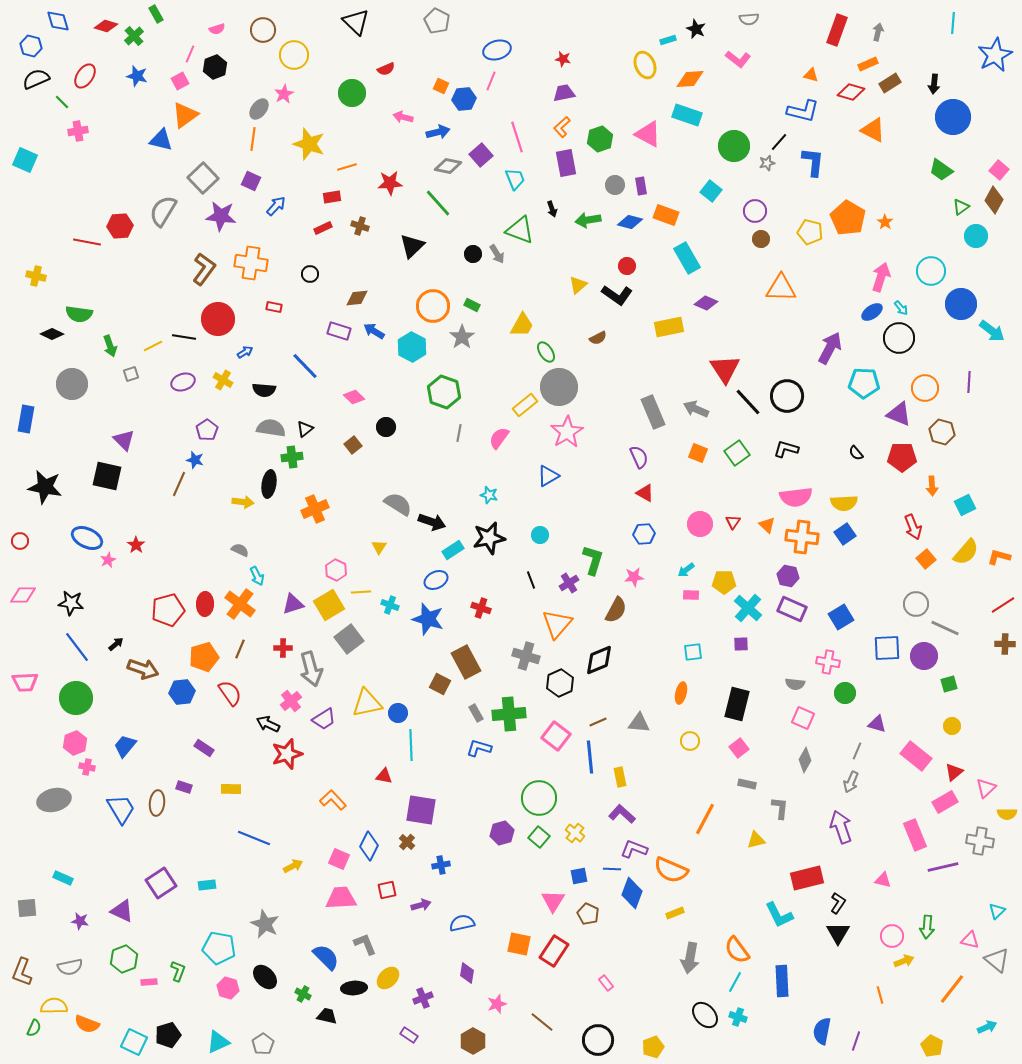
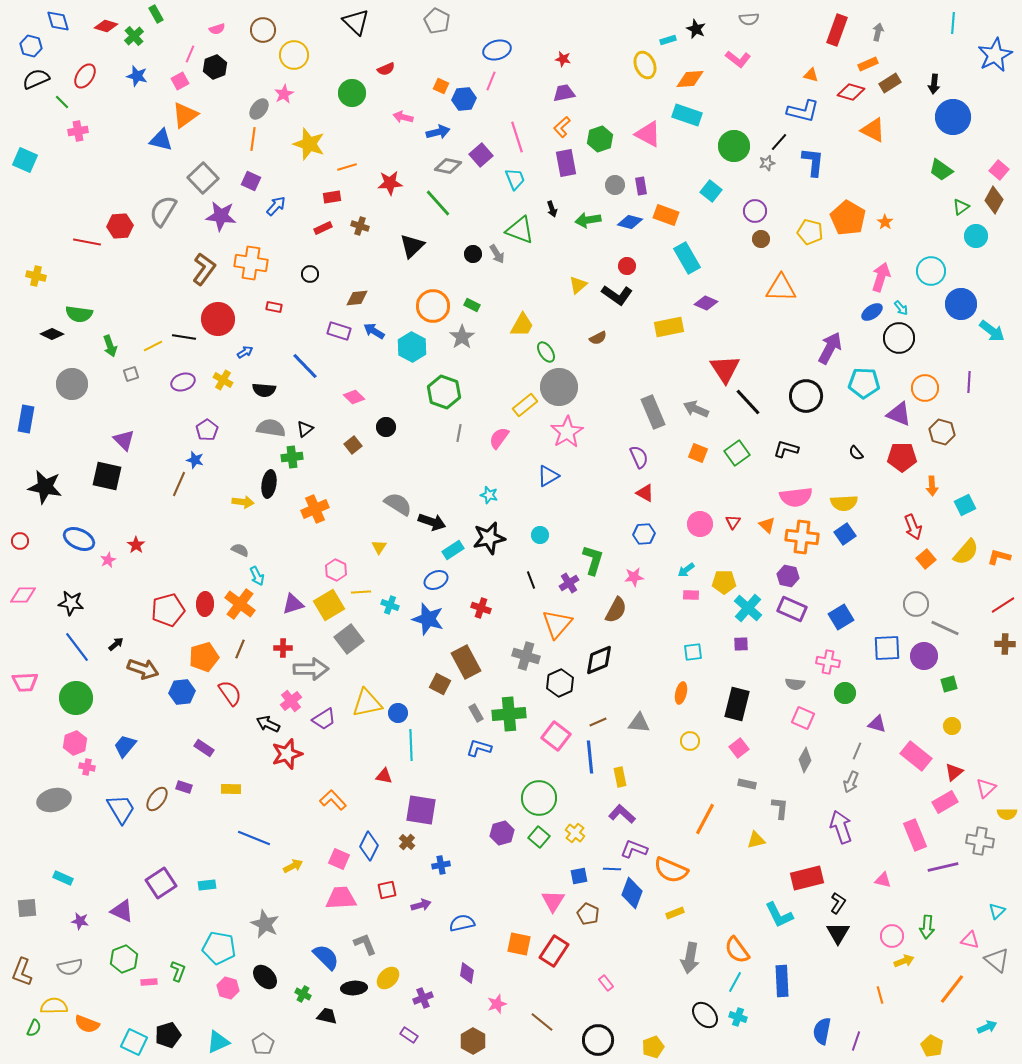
black circle at (787, 396): moved 19 px right
blue ellipse at (87, 538): moved 8 px left, 1 px down
gray arrow at (311, 669): rotated 76 degrees counterclockwise
brown ellipse at (157, 803): moved 4 px up; rotated 30 degrees clockwise
